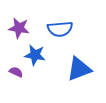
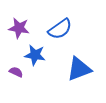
blue semicircle: rotated 30 degrees counterclockwise
